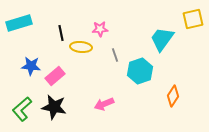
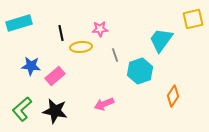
cyan trapezoid: moved 1 px left, 1 px down
yellow ellipse: rotated 10 degrees counterclockwise
black star: moved 1 px right, 4 px down
